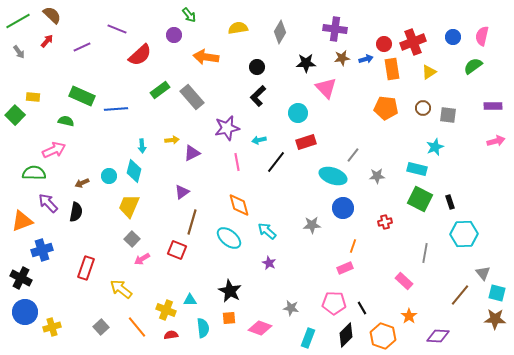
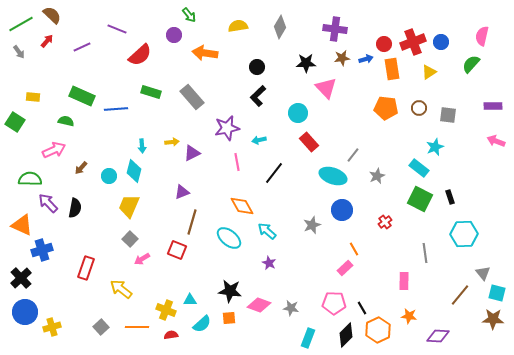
green line at (18, 21): moved 3 px right, 3 px down
yellow semicircle at (238, 28): moved 2 px up
gray diamond at (280, 32): moved 5 px up
blue circle at (453, 37): moved 12 px left, 5 px down
orange arrow at (206, 57): moved 1 px left, 4 px up
green semicircle at (473, 66): moved 2 px left, 2 px up; rotated 12 degrees counterclockwise
green rectangle at (160, 90): moved 9 px left, 2 px down; rotated 54 degrees clockwise
brown circle at (423, 108): moved 4 px left
green square at (15, 115): moved 7 px down; rotated 12 degrees counterclockwise
yellow arrow at (172, 140): moved 2 px down
pink arrow at (496, 141): rotated 144 degrees counterclockwise
red rectangle at (306, 142): moved 3 px right; rotated 66 degrees clockwise
black line at (276, 162): moved 2 px left, 11 px down
cyan rectangle at (417, 169): moved 2 px right, 1 px up; rotated 24 degrees clockwise
green semicircle at (34, 173): moved 4 px left, 6 px down
gray star at (377, 176): rotated 21 degrees counterclockwise
brown arrow at (82, 183): moved 1 px left, 15 px up; rotated 24 degrees counterclockwise
purple triangle at (182, 192): rotated 14 degrees clockwise
black rectangle at (450, 202): moved 5 px up
orange diamond at (239, 205): moved 3 px right, 1 px down; rotated 15 degrees counterclockwise
blue circle at (343, 208): moved 1 px left, 2 px down
black semicircle at (76, 212): moved 1 px left, 4 px up
orange triangle at (22, 221): moved 4 px down; rotated 45 degrees clockwise
red cross at (385, 222): rotated 24 degrees counterclockwise
gray star at (312, 225): rotated 18 degrees counterclockwise
gray square at (132, 239): moved 2 px left
orange line at (353, 246): moved 1 px right, 3 px down; rotated 48 degrees counterclockwise
gray line at (425, 253): rotated 18 degrees counterclockwise
pink rectangle at (345, 268): rotated 21 degrees counterclockwise
black cross at (21, 278): rotated 20 degrees clockwise
pink rectangle at (404, 281): rotated 48 degrees clockwise
black star at (230, 291): rotated 20 degrees counterclockwise
orange star at (409, 316): rotated 28 degrees counterclockwise
brown star at (495, 319): moved 2 px left
orange line at (137, 327): rotated 50 degrees counterclockwise
cyan semicircle at (203, 328): moved 1 px left, 4 px up; rotated 54 degrees clockwise
pink diamond at (260, 328): moved 1 px left, 23 px up
orange hexagon at (383, 336): moved 5 px left, 6 px up; rotated 15 degrees clockwise
